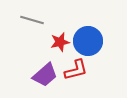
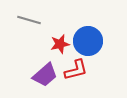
gray line: moved 3 px left
red star: moved 2 px down
